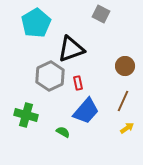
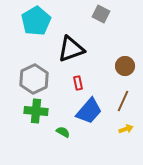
cyan pentagon: moved 2 px up
gray hexagon: moved 16 px left, 3 px down
blue trapezoid: moved 3 px right
green cross: moved 10 px right, 4 px up; rotated 10 degrees counterclockwise
yellow arrow: moved 1 px left, 1 px down; rotated 16 degrees clockwise
